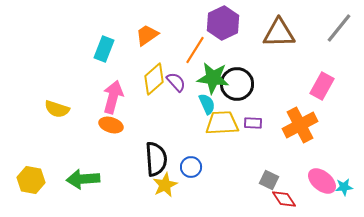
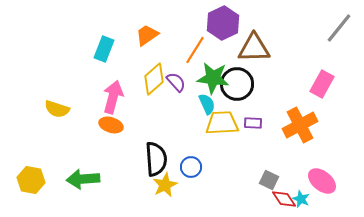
brown triangle: moved 25 px left, 15 px down
pink rectangle: moved 2 px up
cyan star: moved 43 px left, 12 px down; rotated 30 degrees clockwise
